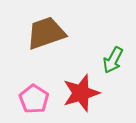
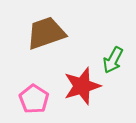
red star: moved 1 px right, 7 px up
